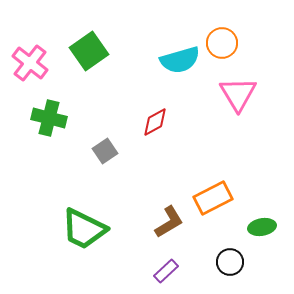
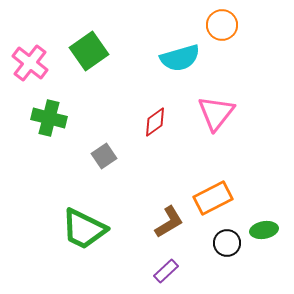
orange circle: moved 18 px up
cyan semicircle: moved 2 px up
pink triangle: moved 22 px left, 19 px down; rotated 9 degrees clockwise
red diamond: rotated 8 degrees counterclockwise
gray square: moved 1 px left, 5 px down
green ellipse: moved 2 px right, 3 px down
black circle: moved 3 px left, 19 px up
